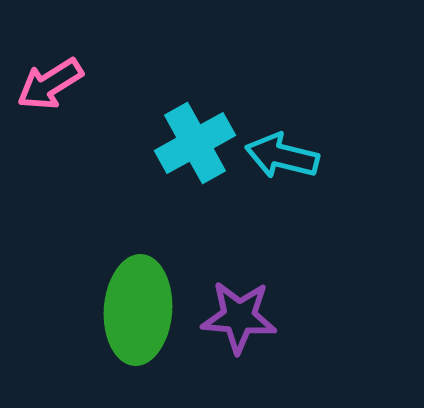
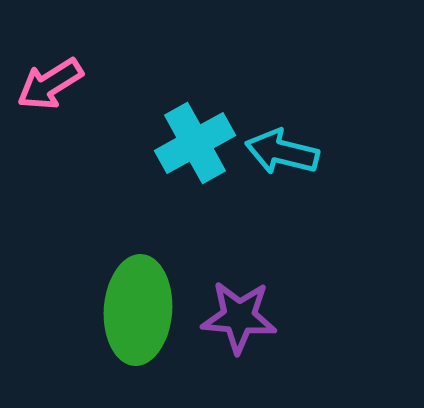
cyan arrow: moved 4 px up
